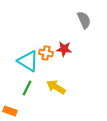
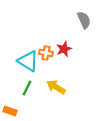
red star: rotated 28 degrees counterclockwise
